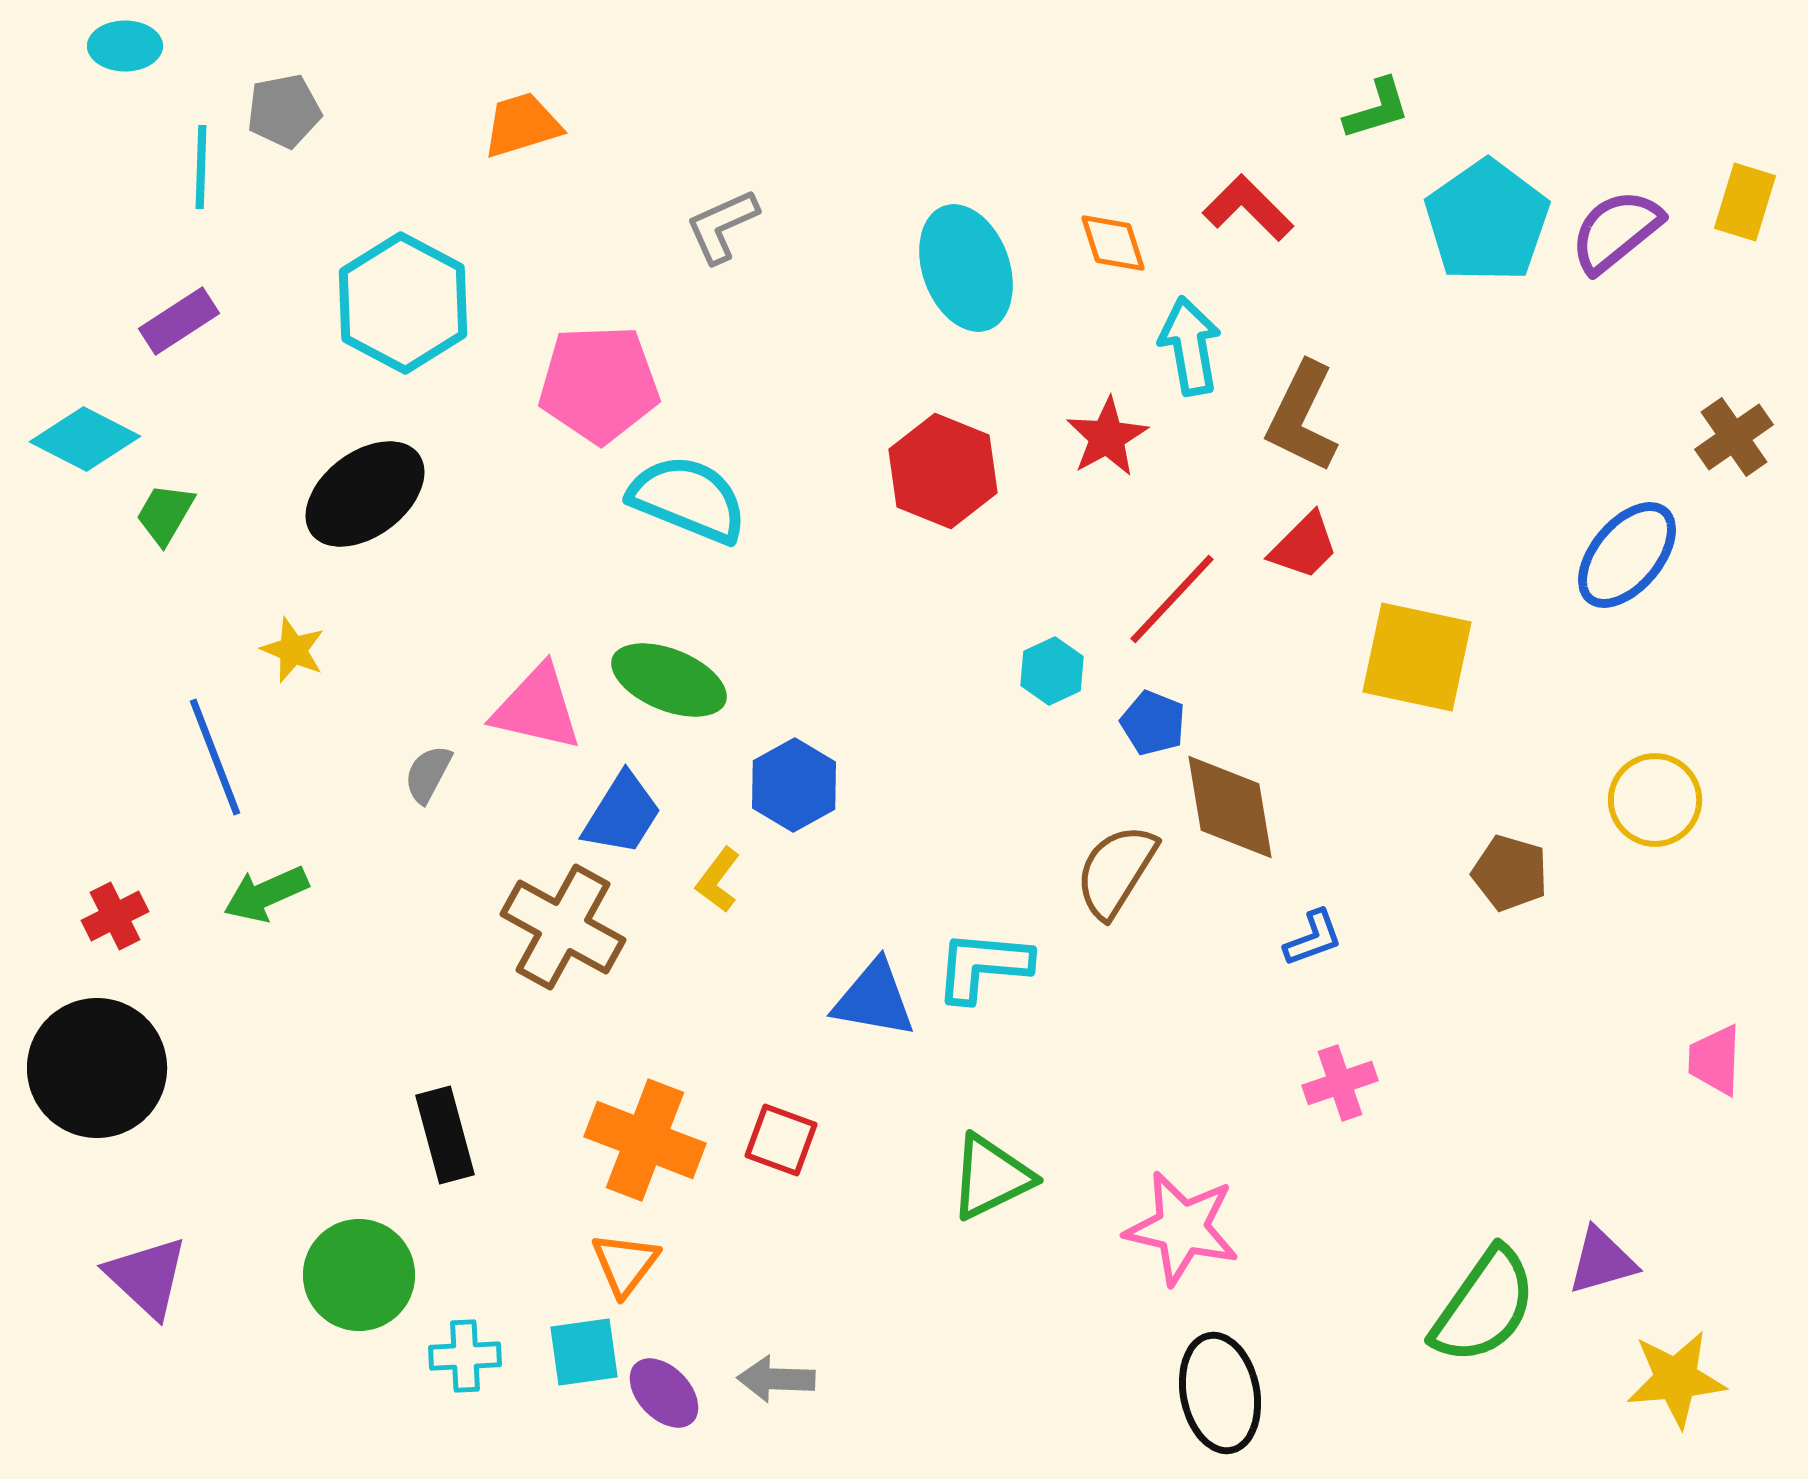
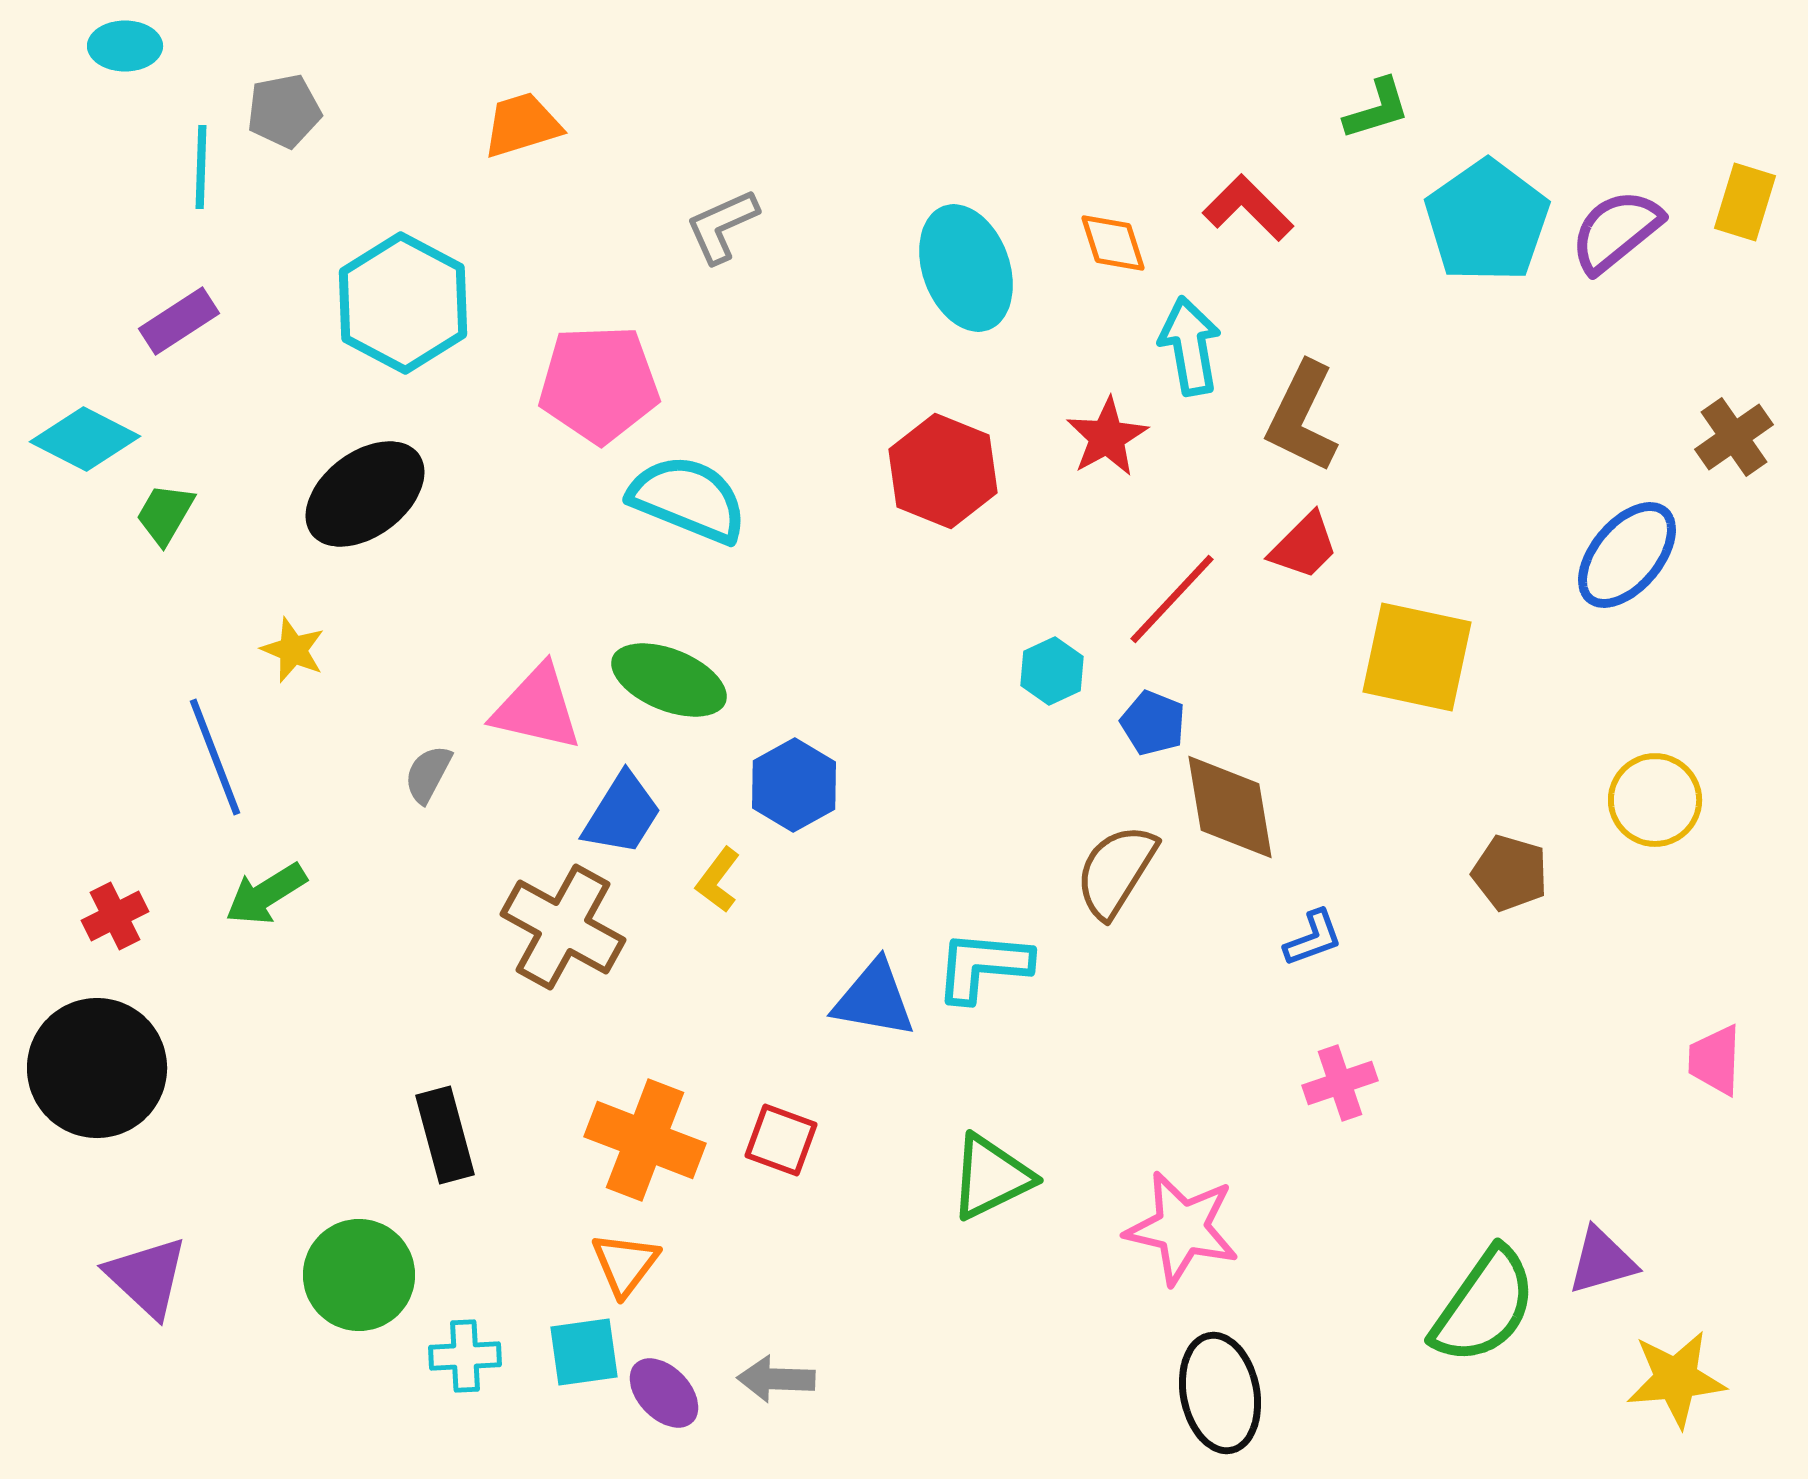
green arrow at (266, 894): rotated 8 degrees counterclockwise
